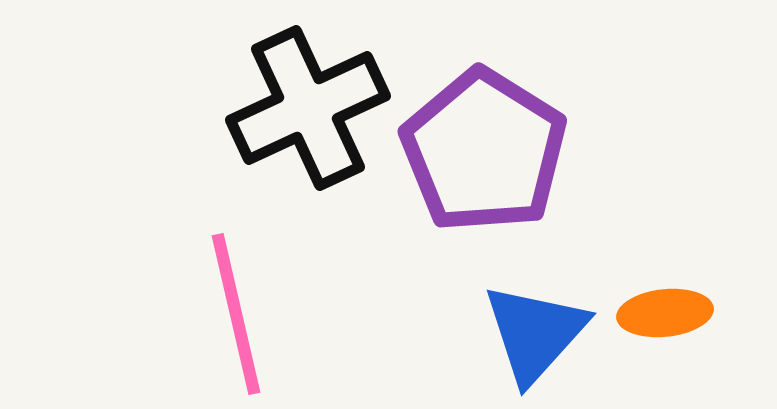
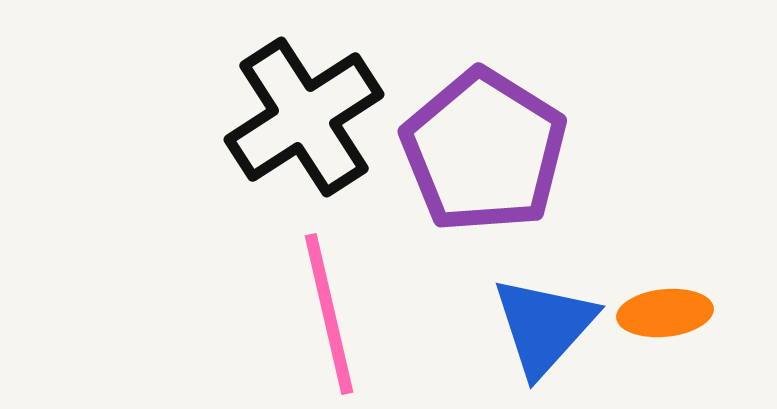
black cross: moved 4 px left, 9 px down; rotated 8 degrees counterclockwise
pink line: moved 93 px right
blue triangle: moved 9 px right, 7 px up
